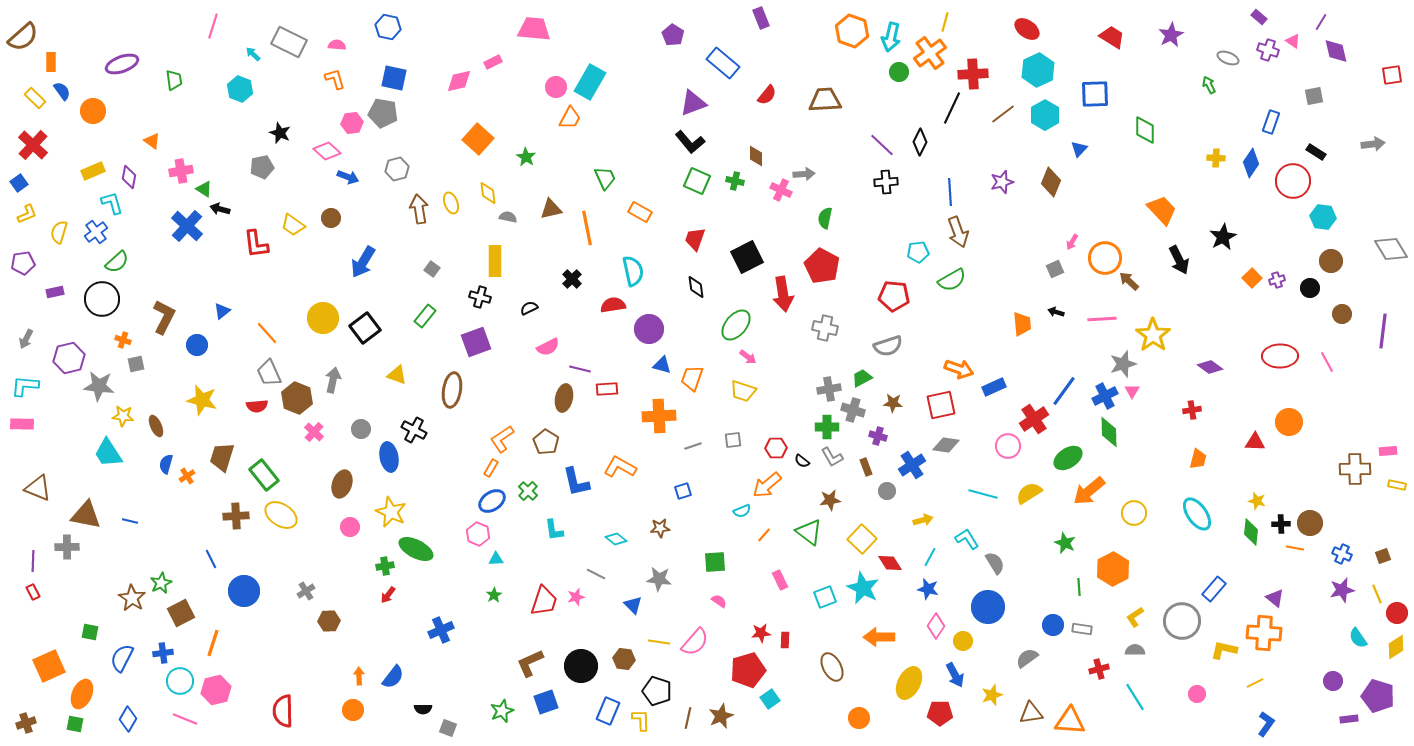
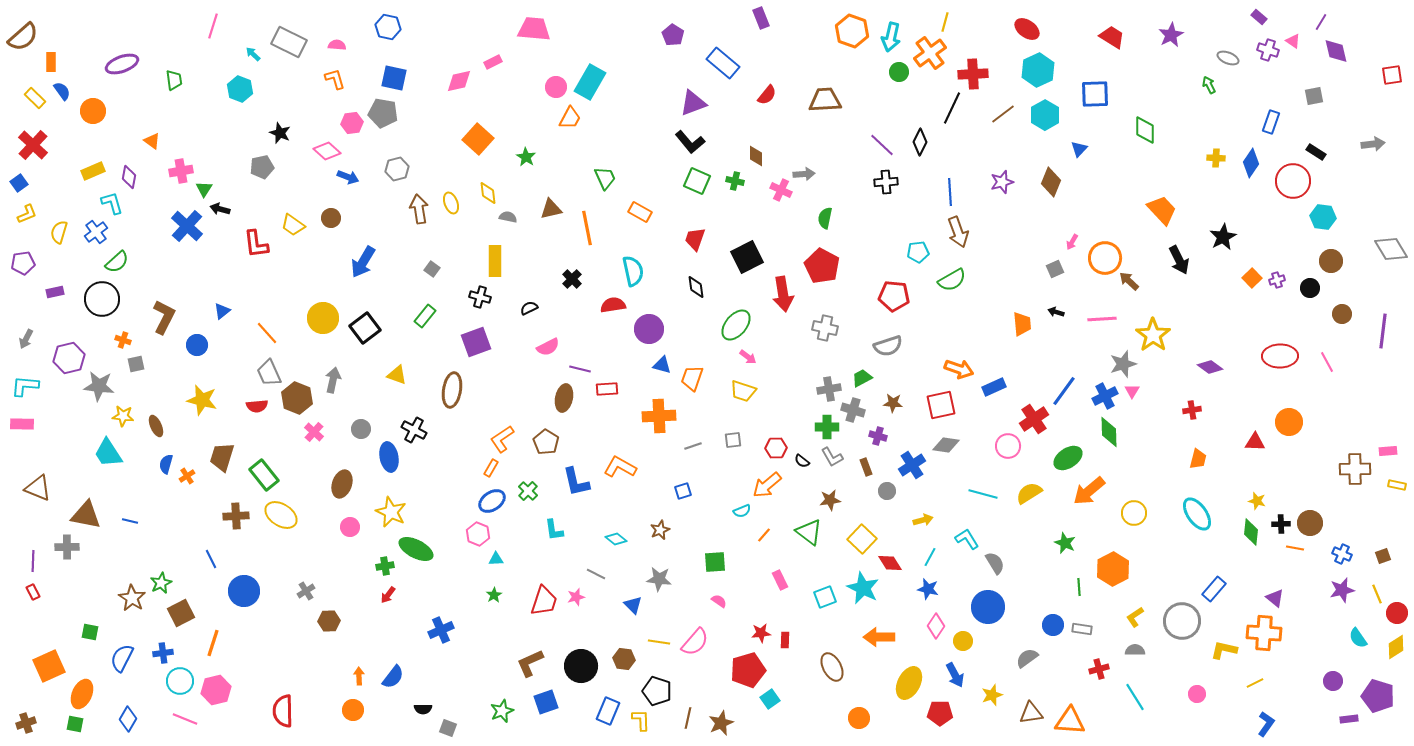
green triangle at (204, 189): rotated 30 degrees clockwise
brown star at (660, 528): moved 2 px down; rotated 18 degrees counterclockwise
brown star at (721, 716): moved 7 px down
